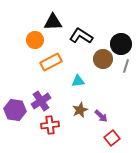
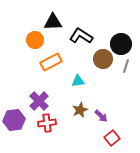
purple cross: moved 2 px left; rotated 12 degrees counterclockwise
purple hexagon: moved 1 px left, 10 px down; rotated 15 degrees counterclockwise
red cross: moved 3 px left, 2 px up
